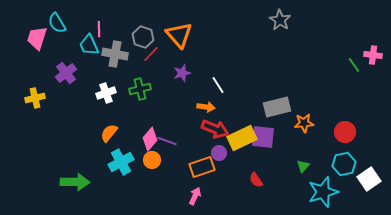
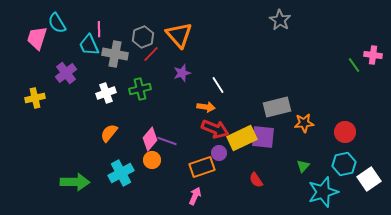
gray hexagon: rotated 20 degrees clockwise
cyan cross: moved 11 px down
